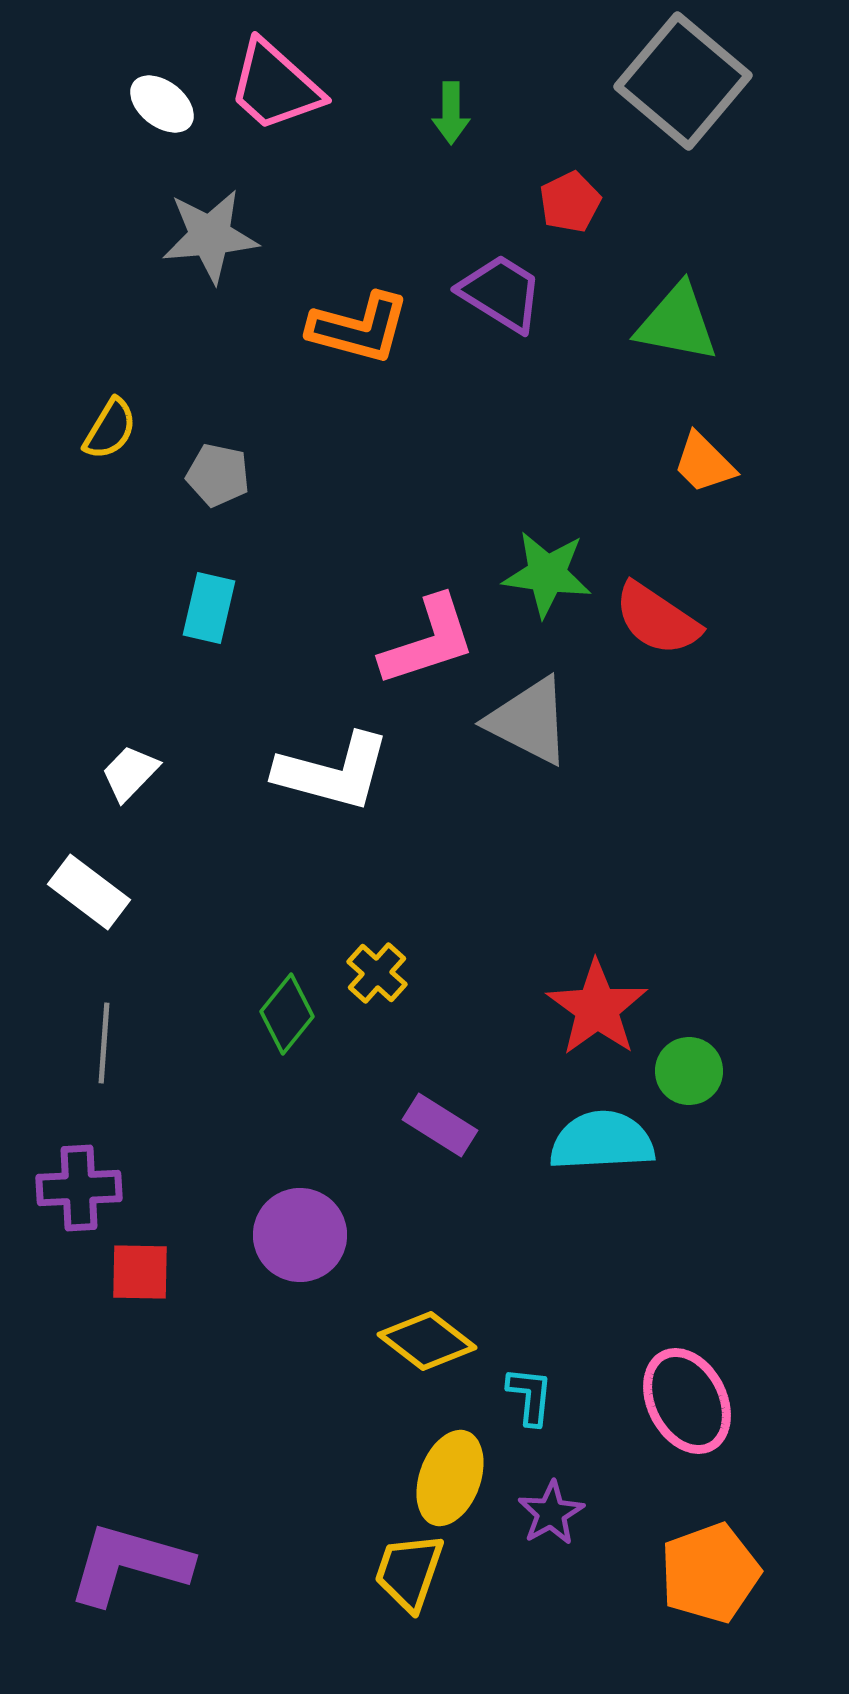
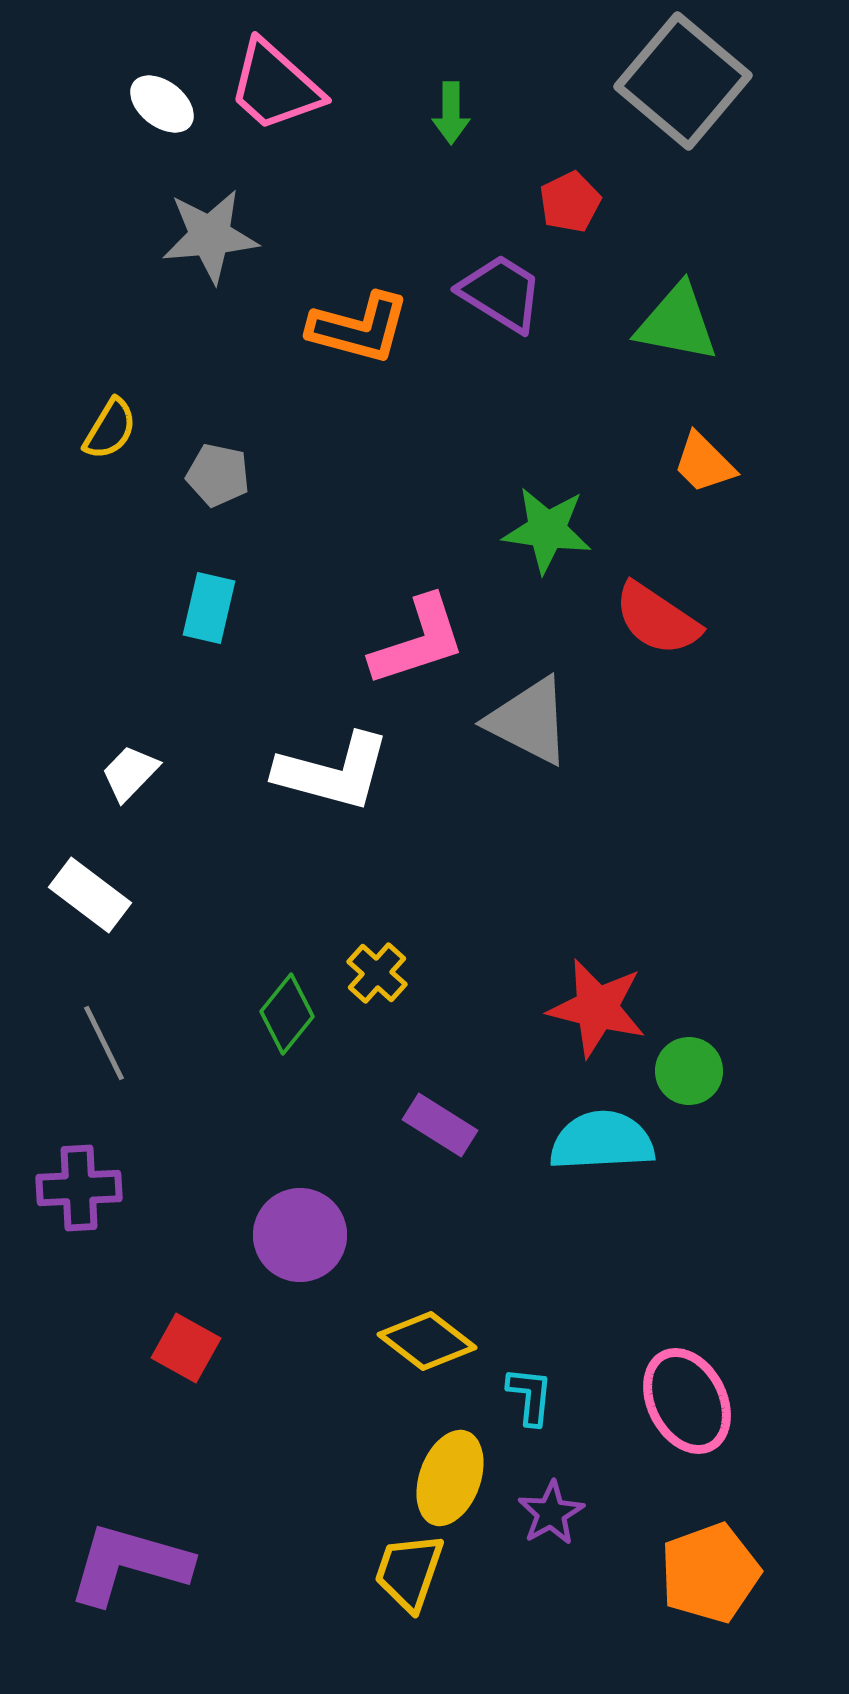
green star: moved 44 px up
pink L-shape: moved 10 px left
white rectangle: moved 1 px right, 3 px down
red star: rotated 22 degrees counterclockwise
gray line: rotated 30 degrees counterclockwise
red square: moved 46 px right, 76 px down; rotated 28 degrees clockwise
